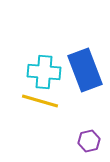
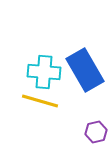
blue rectangle: rotated 9 degrees counterclockwise
purple hexagon: moved 7 px right, 9 px up
